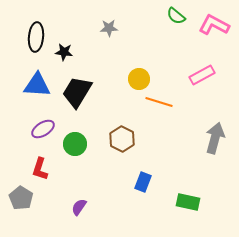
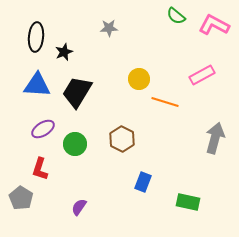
black star: rotated 30 degrees counterclockwise
orange line: moved 6 px right
